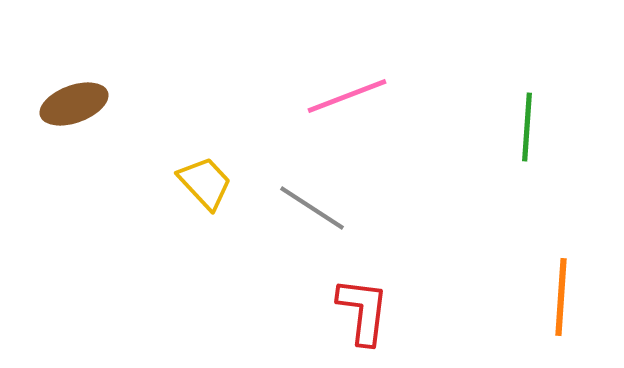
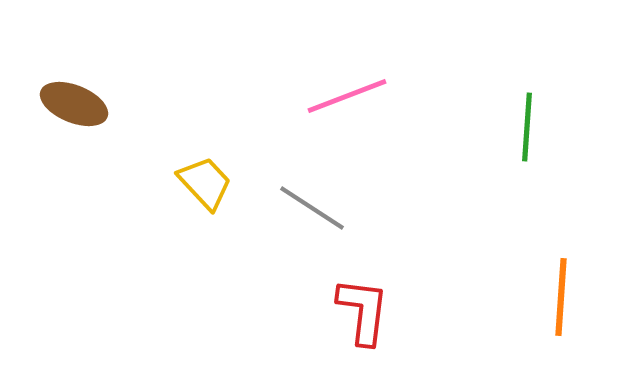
brown ellipse: rotated 42 degrees clockwise
